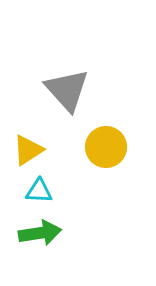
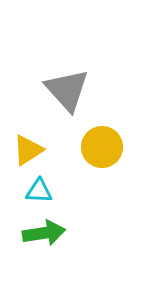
yellow circle: moved 4 px left
green arrow: moved 4 px right
